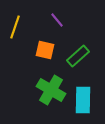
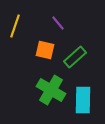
purple line: moved 1 px right, 3 px down
yellow line: moved 1 px up
green rectangle: moved 3 px left, 1 px down
